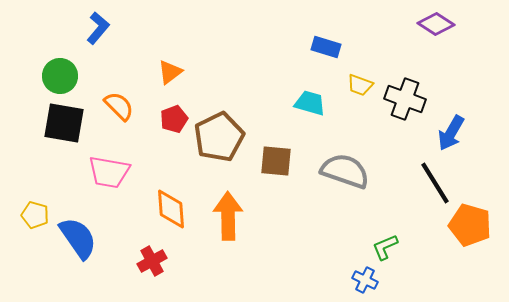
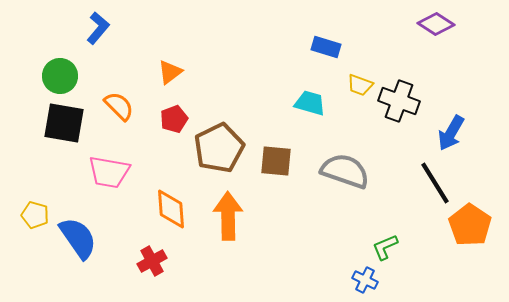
black cross: moved 6 px left, 2 px down
brown pentagon: moved 11 px down
orange pentagon: rotated 18 degrees clockwise
